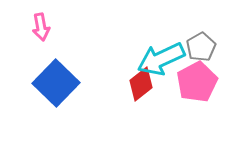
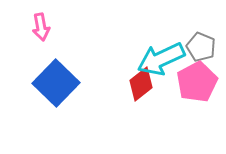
gray pentagon: rotated 20 degrees counterclockwise
